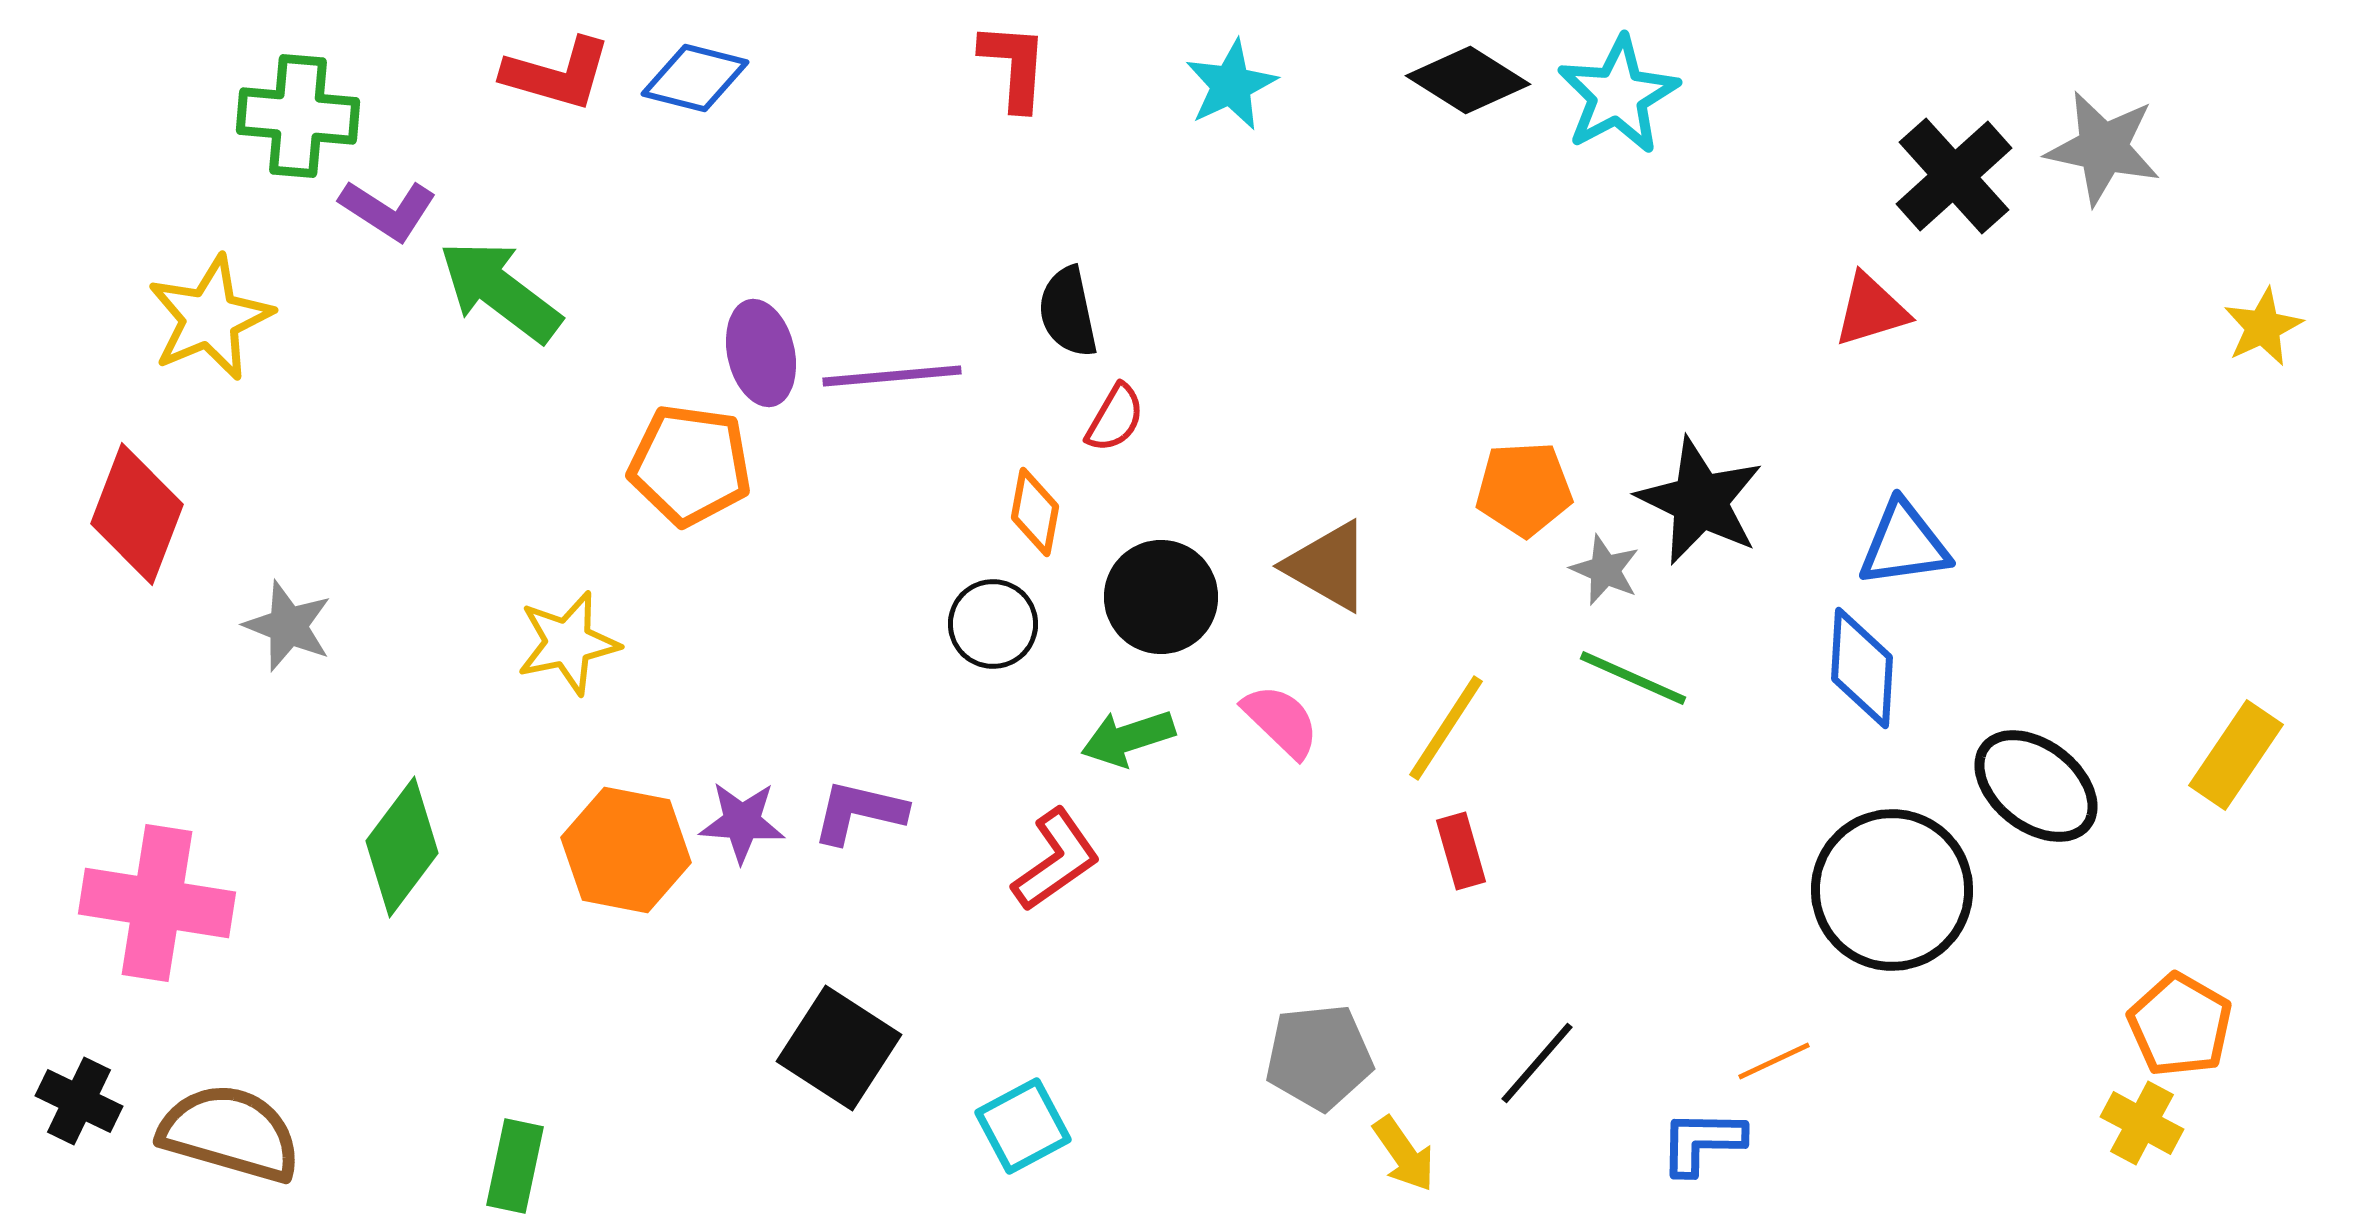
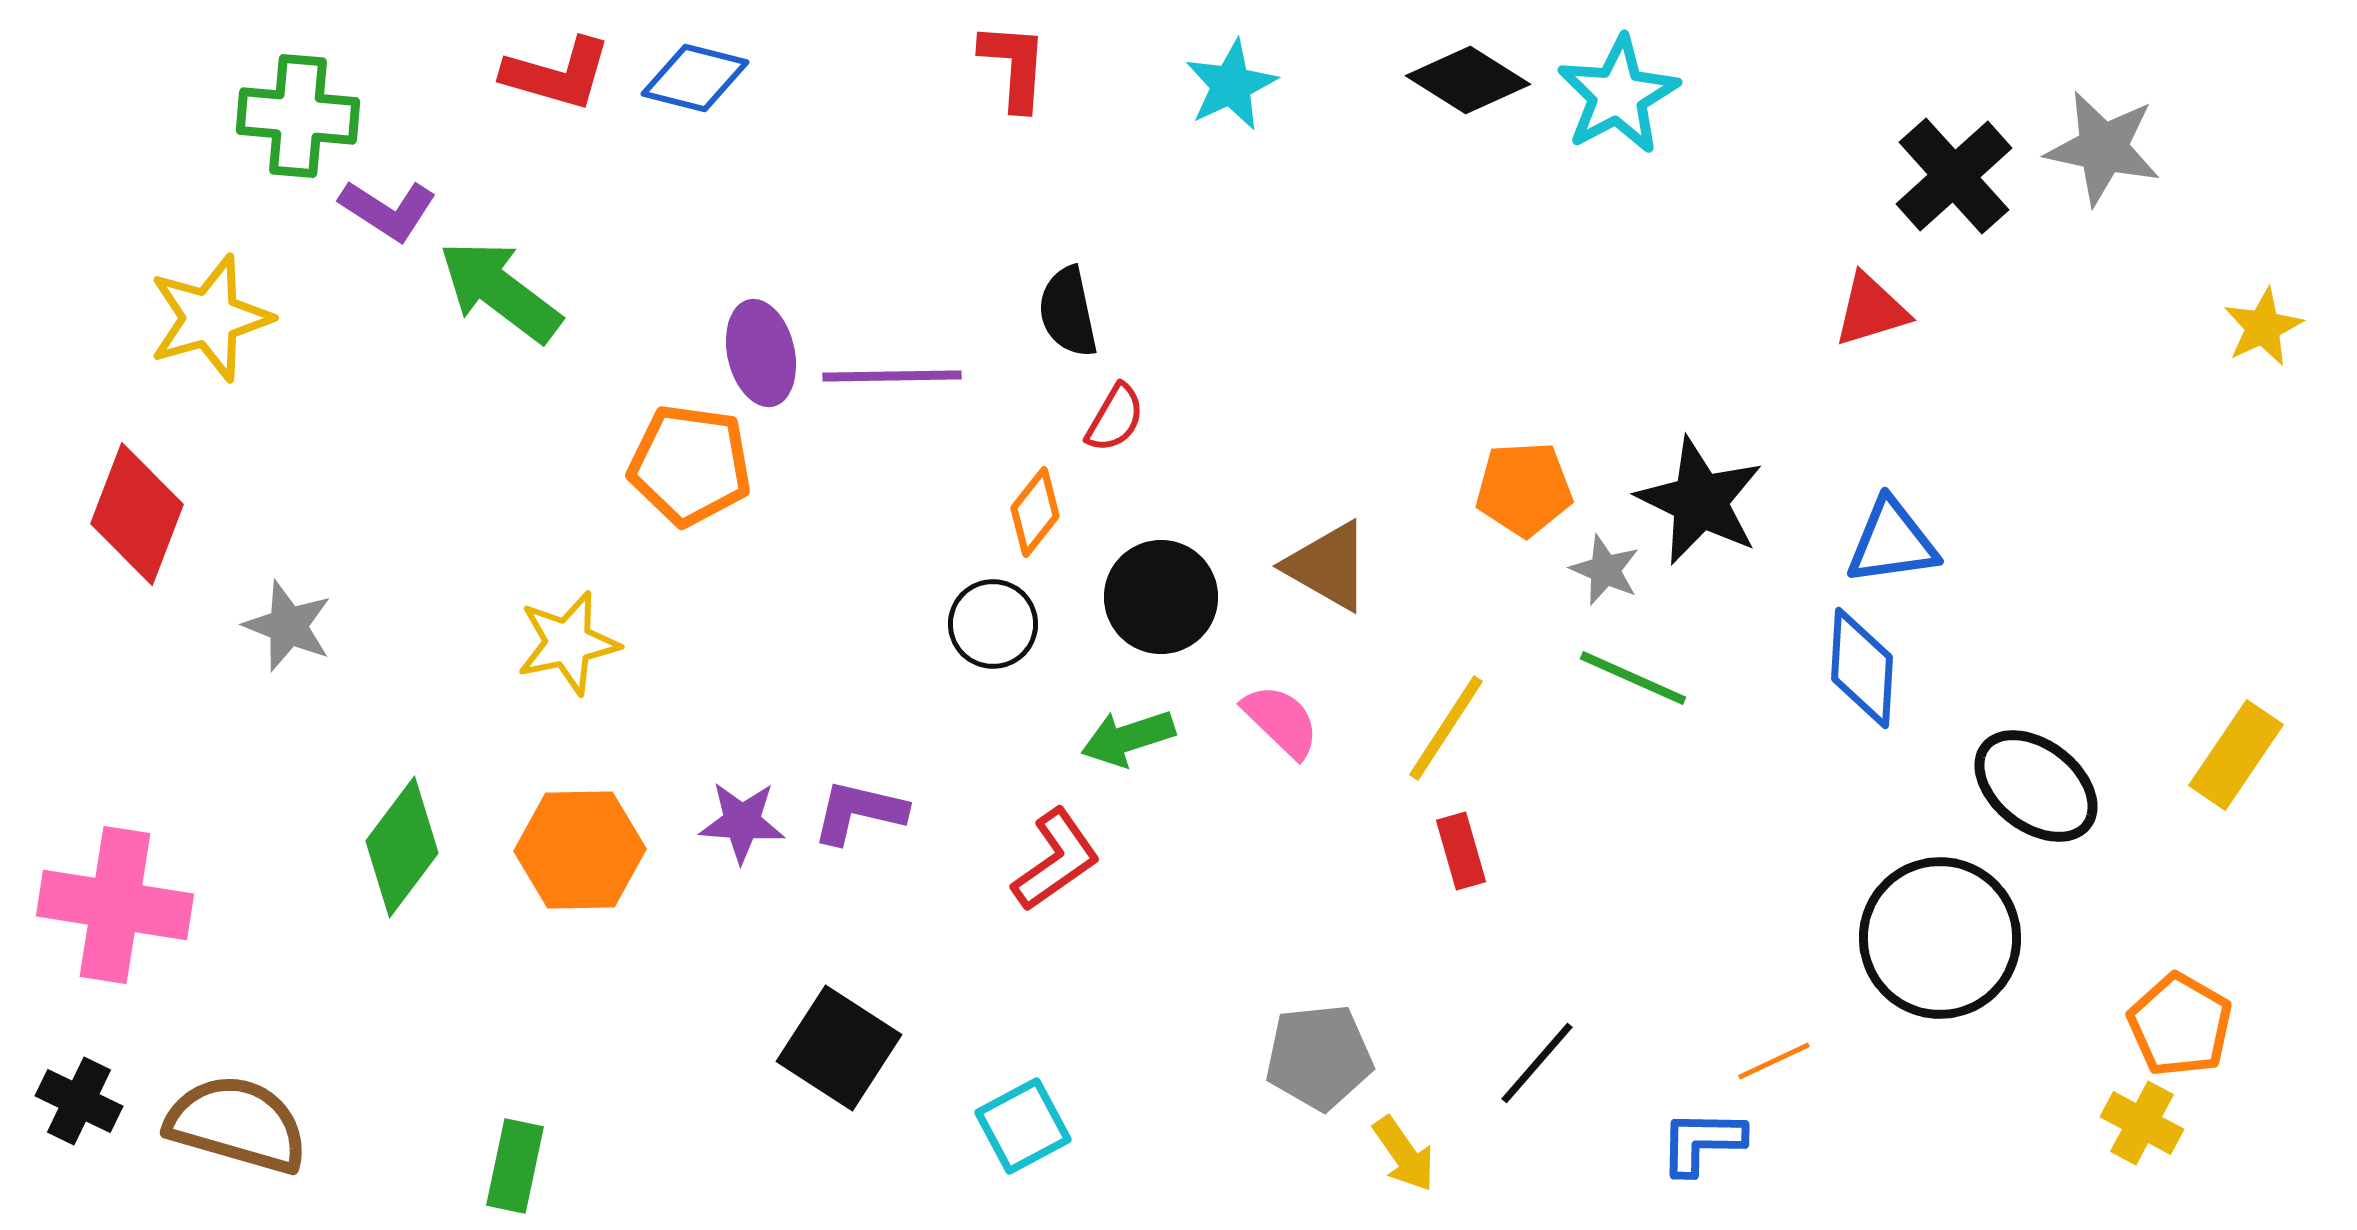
yellow star at (210, 318): rotated 7 degrees clockwise
purple line at (892, 376): rotated 4 degrees clockwise
orange diamond at (1035, 512): rotated 28 degrees clockwise
blue triangle at (1904, 544): moved 12 px left, 2 px up
orange hexagon at (626, 850): moved 46 px left; rotated 12 degrees counterclockwise
black circle at (1892, 890): moved 48 px right, 48 px down
pink cross at (157, 903): moved 42 px left, 2 px down
brown semicircle at (230, 1133): moved 7 px right, 9 px up
